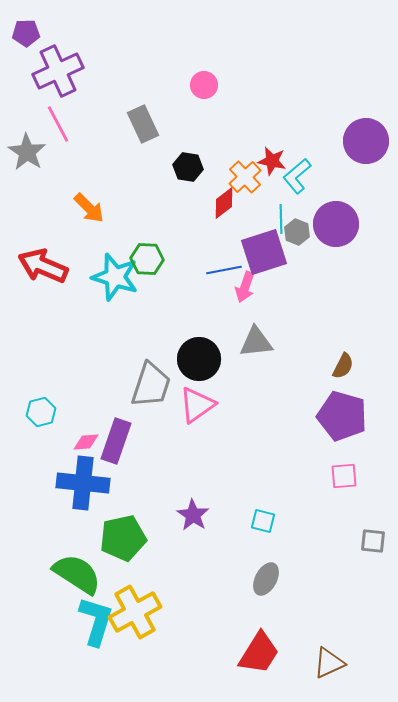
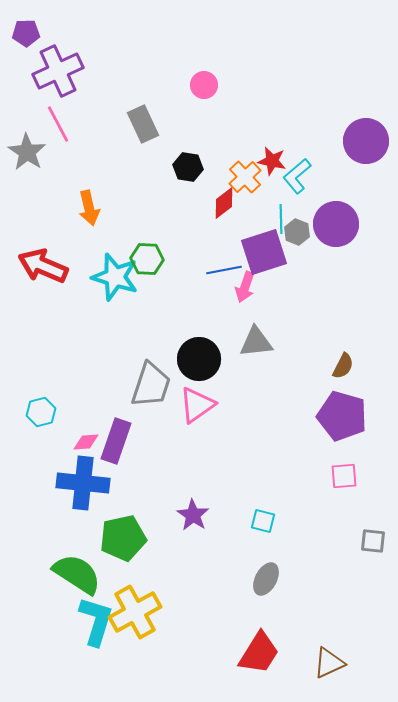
orange arrow at (89, 208): rotated 32 degrees clockwise
